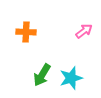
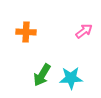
cyan star: rotated 15 degrees clockwise
